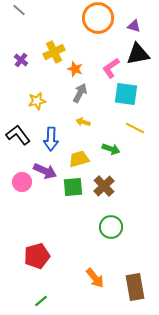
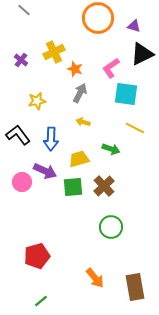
gray line: moved 5 px right
black triangle: moved 4 px right; rotated 15 degrees counterclockwise
